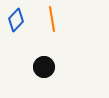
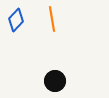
black circle: moved 11 px right, 14 px down
